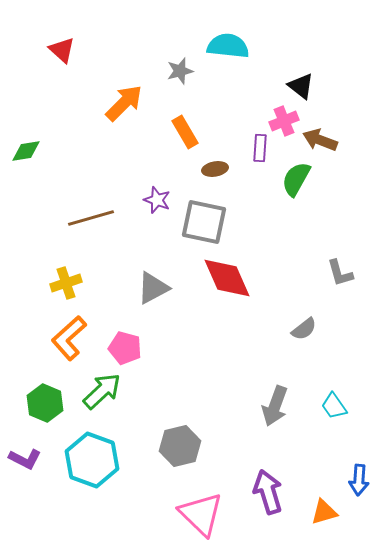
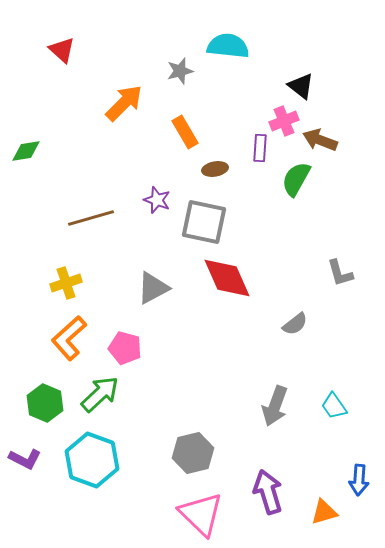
gray semicircle: moved 9 px left, 5 px up
green arrow: moved 2 px left, 3 px down
gray hexagon: moved 13 px right, 7 px down
